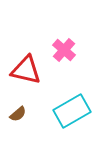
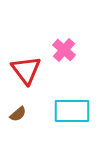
red triangle: rotated 40 degrees clockwise
cyan rectangle: rotated 30 degrees clockwise
